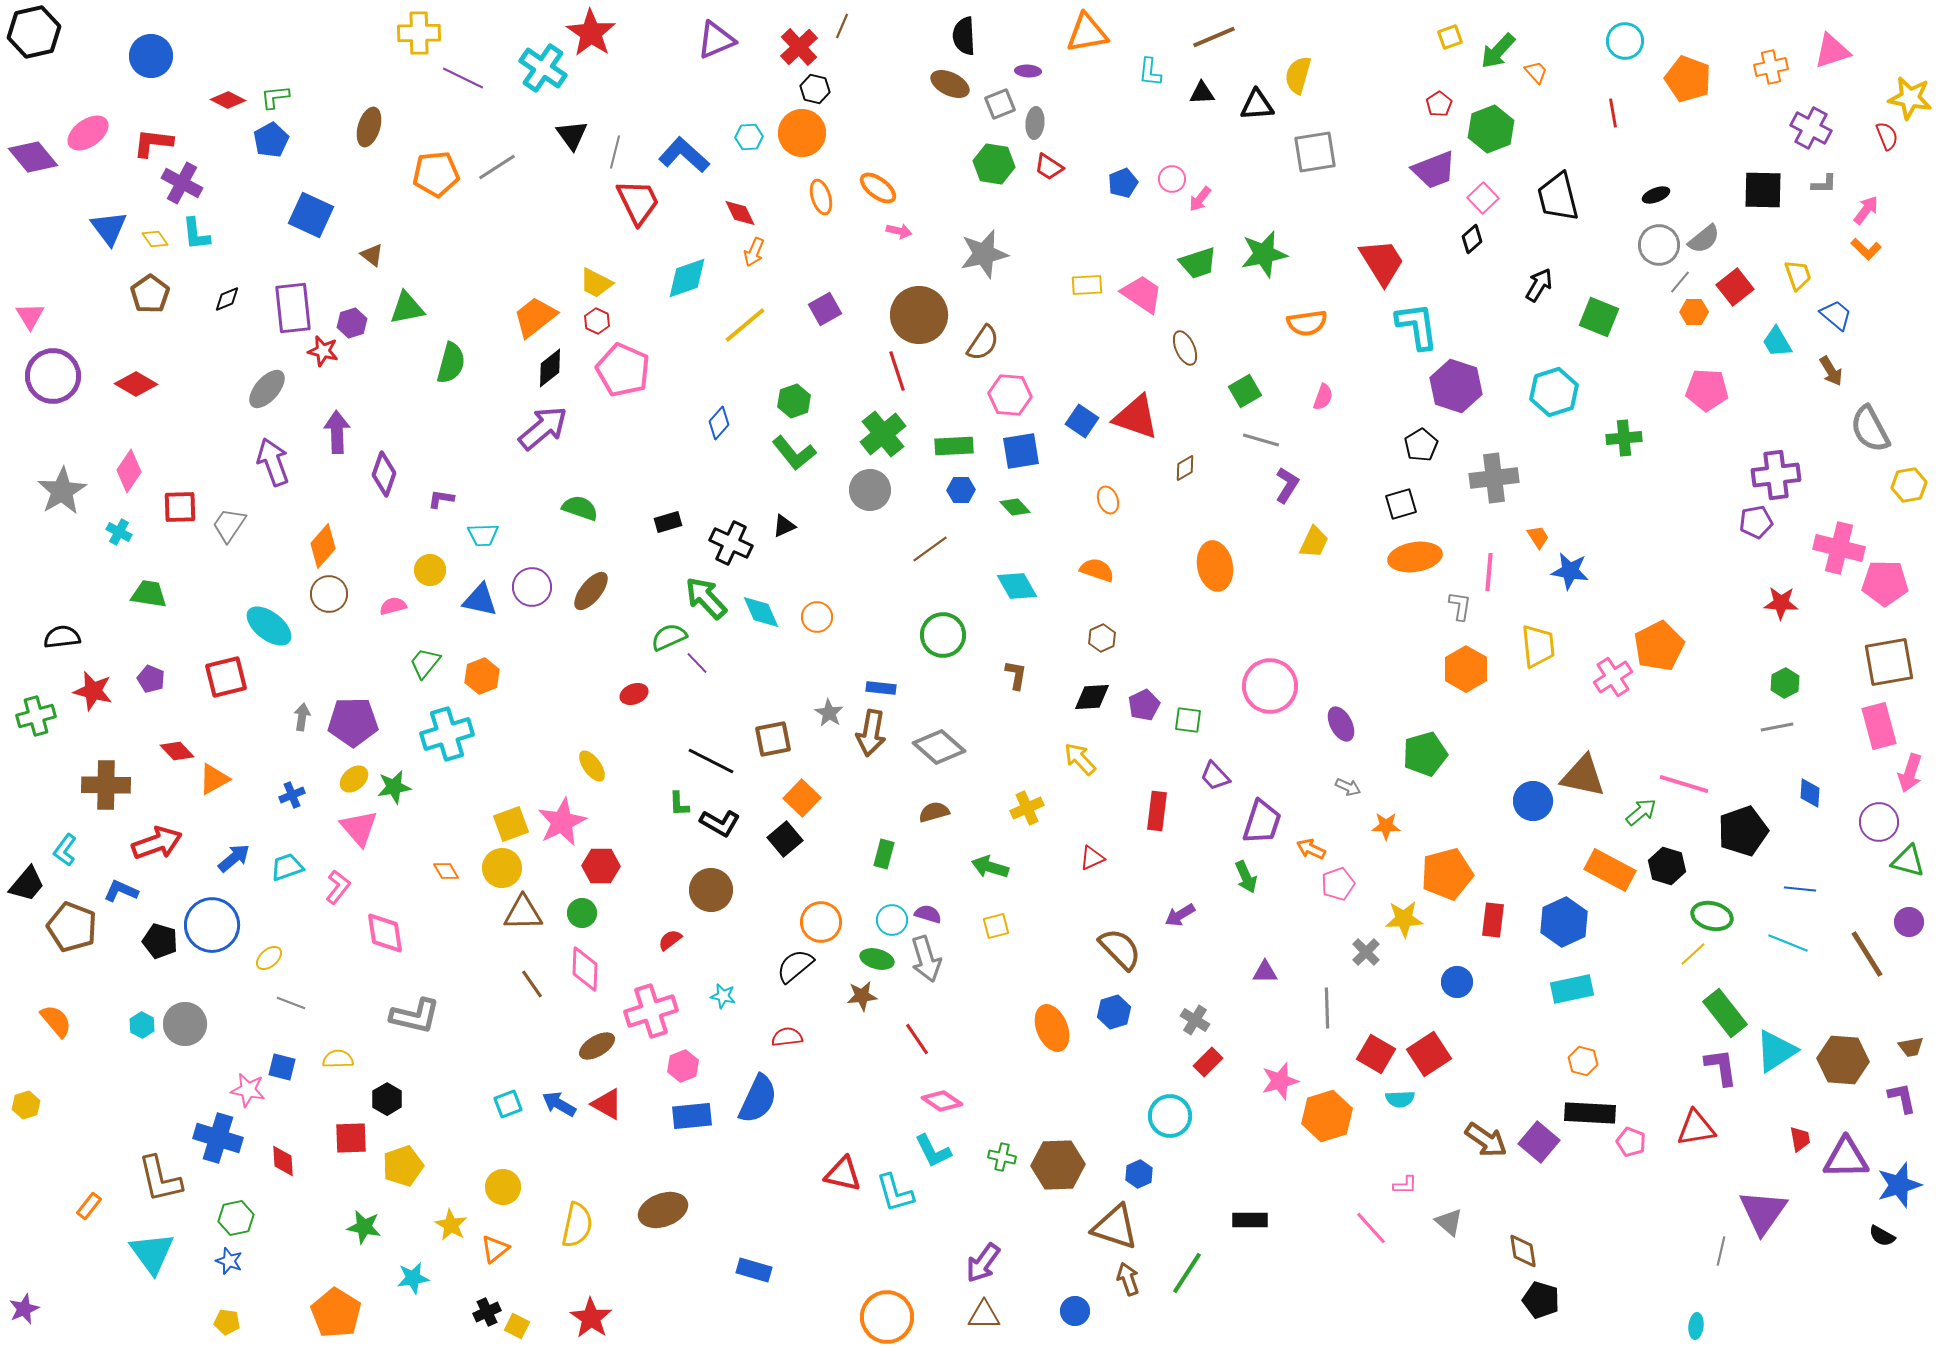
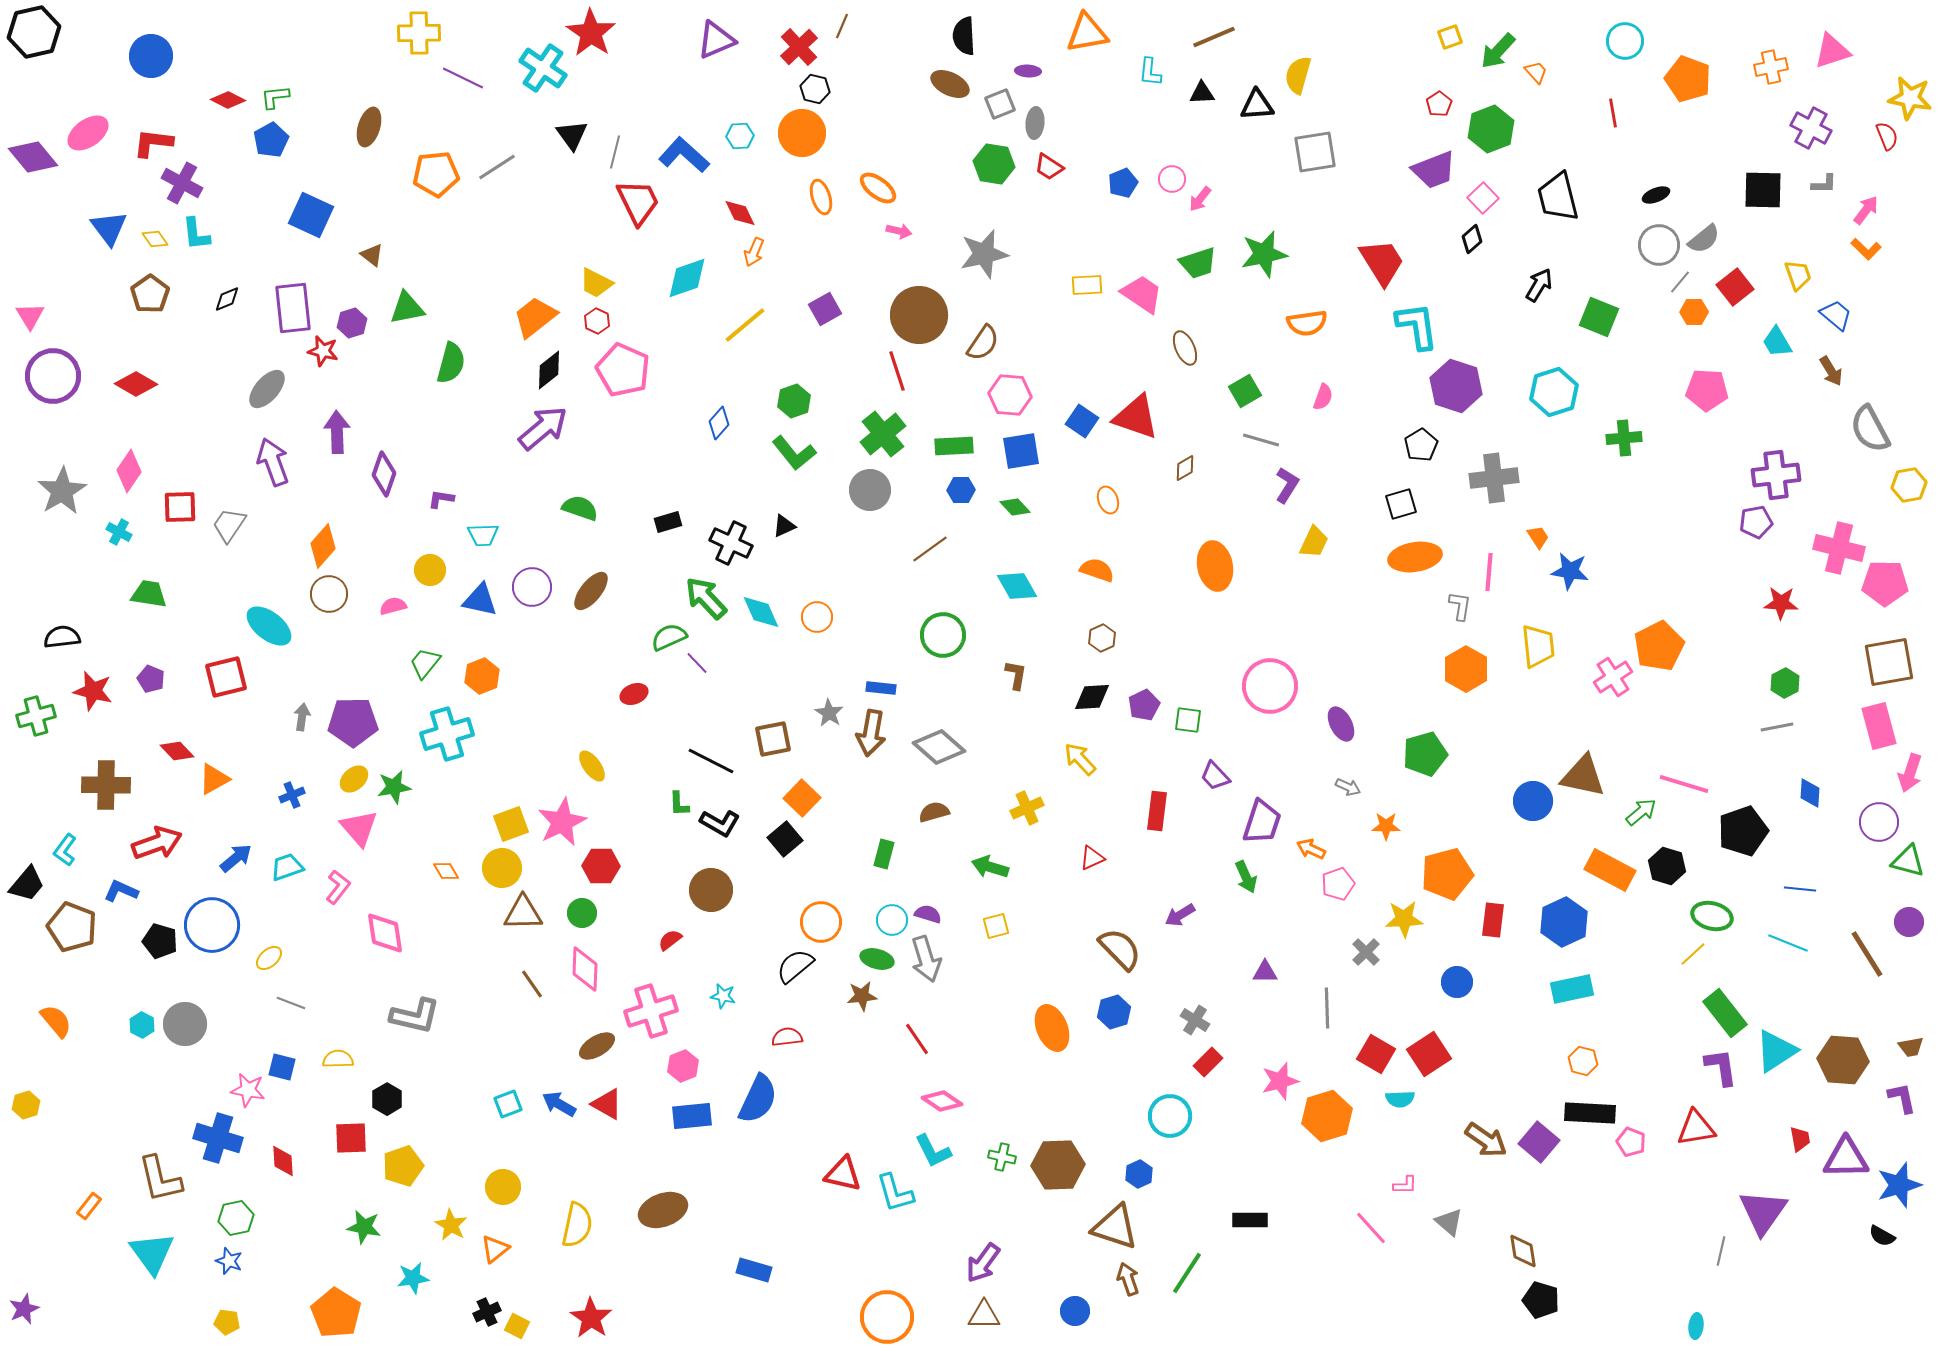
cyan hexagon at (749, 137): moved 9 px left, 1 px up
black diamond at (550, 368): moved 1 px left, 2 px down
blue arrow at (234, 858): moved 2 px right
